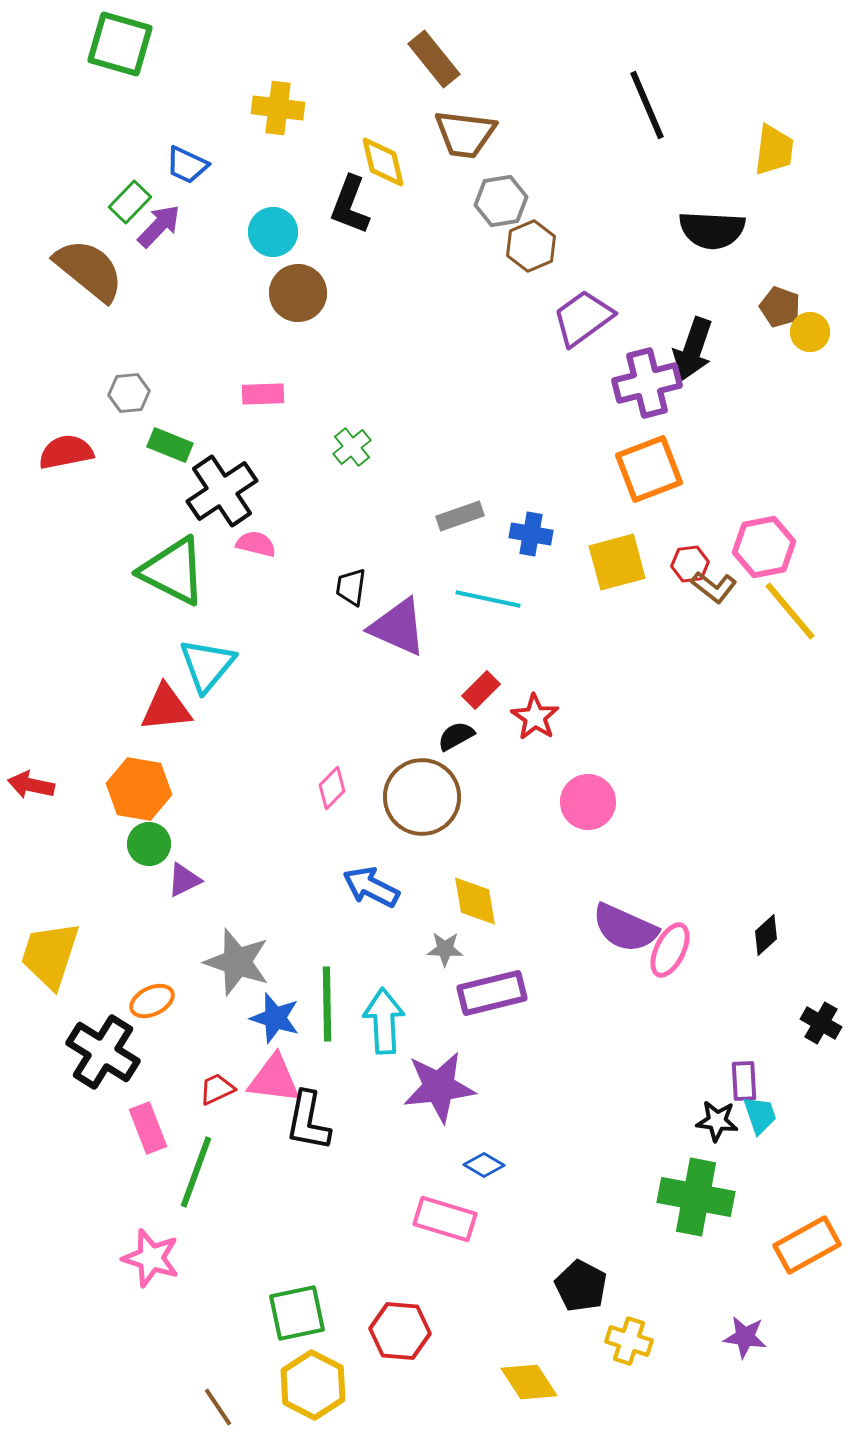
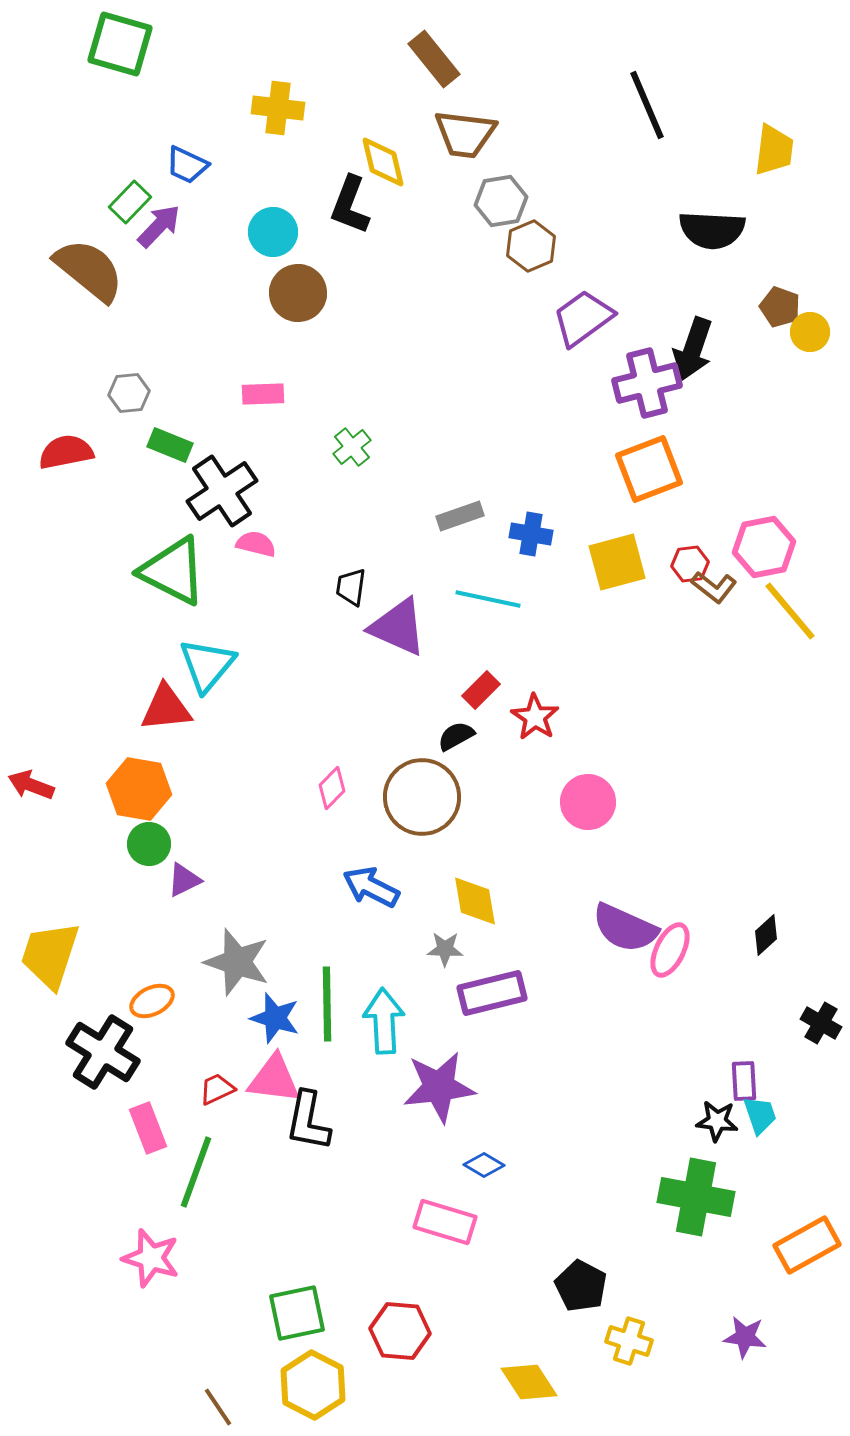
red arrow at (31, 785): rotated 9 degrees clockwise
pink rectangle at (445, 1219): moved 3 px down
